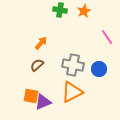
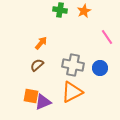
blue circle: moved 1 px right, 1 px up
